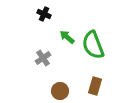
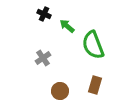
green arrow: moved 11 px up
brown rectangle: moved 1 px up
